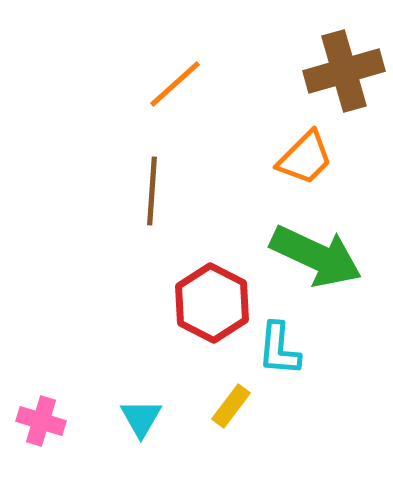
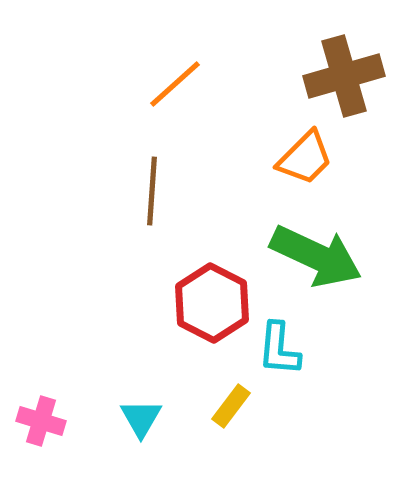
brown cross: moved 5 px down
